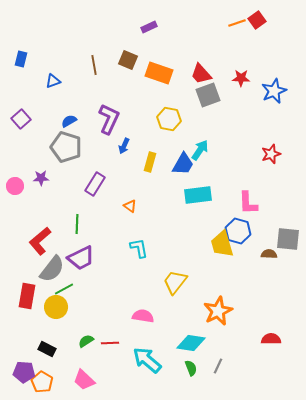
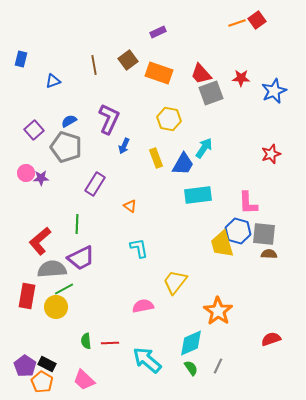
purple rectangle at (149, 27): moved 9 px right, 5 px down
brown square at (128, 60): rotated 30 degrees clockwise
gray square at (208, 95): moved 3 px right, 2 px up
purple square at (21, 119): moved 13 px right, 11 px down
cyan arrow at (200, 150): moved 4 px right, 2 px up
yellow rectangle at (150, 162): moved 6 px right, 4 px up; rotated 36 degrees counterclockwise
pink circle at (15, 186): moved 11 px right, 13 px up
gray square at (288, 239): moved 24 px left, 5 px up
gray semicircle at (52, 269): rotated 132 degrees counterclockwise
orange star at (218, 311): rotated 12 degrees counterclockwise
pink semicircle at (143, 316): moved 10 px up; rotated 20 degrees counterclockwise
red semicircle at (271, 339): rotated 18 degrees counterclockwise
green semicircle at (86, 341): rotated 63 degrees counterclockwise
cyan diamond at (191, 343): rotated 32 degrees counterclockwise
black rectangle at (47, 349): moved 15 px down
green semicircle at (191, 368): rotated 14 degrees counterclockwise
purple pentagon at (24, 372): moved 1 px right, 6 px up; rotated 30 degrees clockwise
